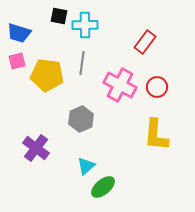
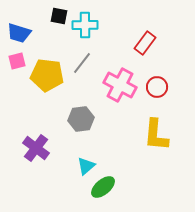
red rectangle: moved 1 px down
gray line: rotated 30 degrees clockwise
gray hexagon: rotated 15 degrees clockwise
